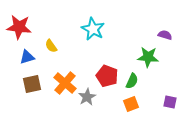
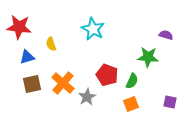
purple semicircle: moved 1 px right
yellow semicircle: moved 2 px up; rotated 16 degrees clockwise
red pentagon: moved 1 px up
orange cross: moved 2 px left
